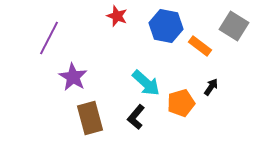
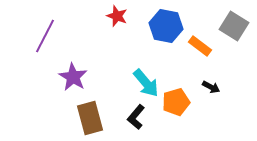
purple line: moved 4 px left, 2 px up
cyan arrow: rotated 8 degrees clockwise
black arrow: rotated 84 degrees clockwise
orange pentagon: moved 5 px left, 1 px up
